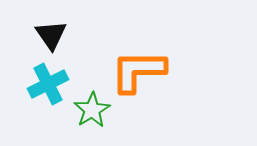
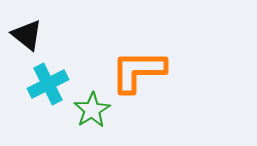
black triangle: moved 24 px left; rotated 16 degrees counterclockwise
